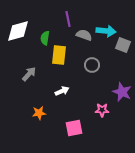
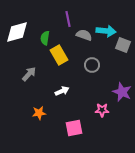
white diamond: moved 1 px left, 1 px down
yellow rectangle: rotated 36 degrees counterclockwise
